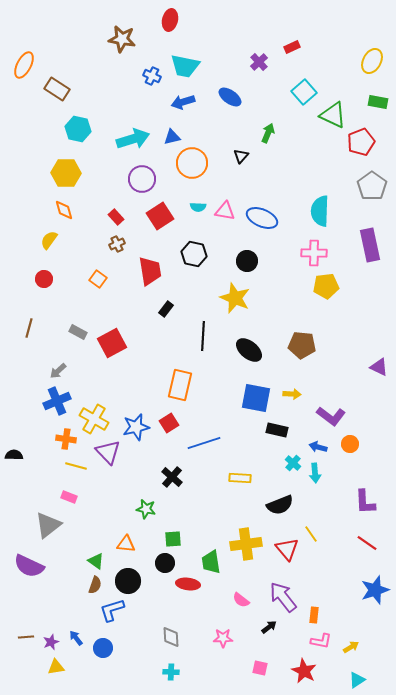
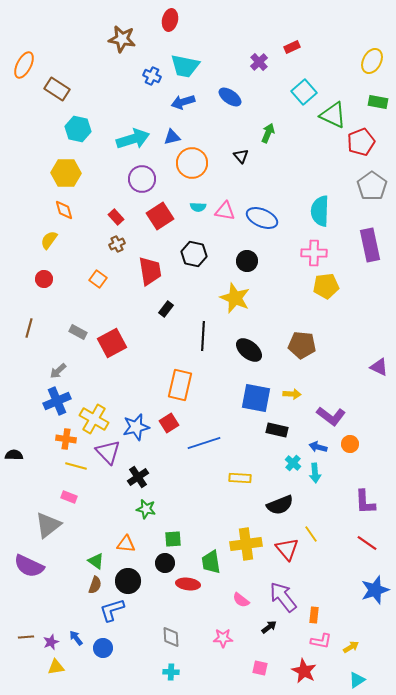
black triangle at (241, 156): rotated 21 degrees counterclockwise
black cross at (172, 477): moved 34 px left; rotated 15 degrees clockwise
